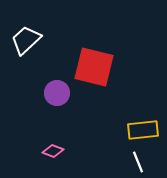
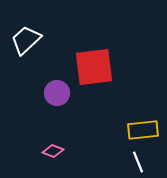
red square: rotated 21 degrees counterclockwise
